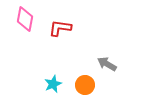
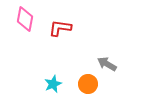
orange circle: moved 3 px right, 1 px up
